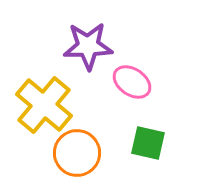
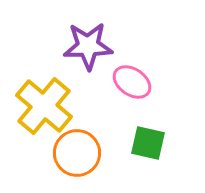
yellow cross: moved 1 px down
